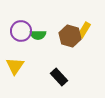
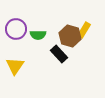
purple circle: moved 5 px left, 2 px up
black rectangle: moved 23 px up
